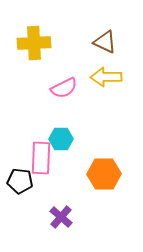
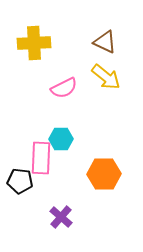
yellow arrow: rotated 140 degrees counterclockwise
